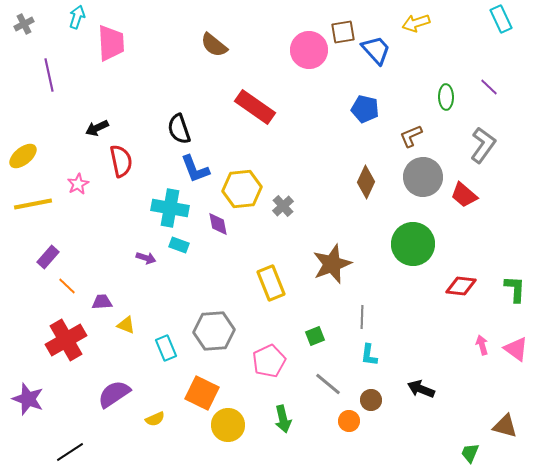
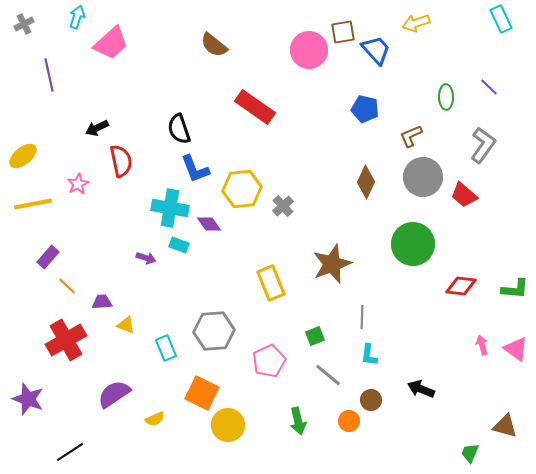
pink trapezoid at (111, 43): rotated 51 degrees clockwise
purple diamond at (218, 224): moved 9 px left; rotated 25 degrees counterclockwise
green L-shape at (515, 289): rotated 92 degrees clockwise
gray line at (328, 384): moved 9 px up
green arrow at (283, 419): moved 15 px right, 2 px down
